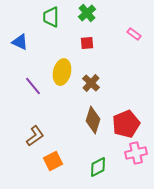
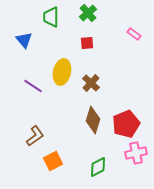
green cross: moved 1 px right
blue triangle: moved 4 px right, 2 px up; rotated 24 degrees clockwise
purple line: rotated 18 degrees counterclockwise
